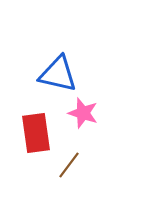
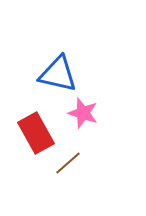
red rectangle: rotated 21 degrees counterclockwise
brown line: moved 1 px left, 2 px up; rotated 12 degrees clockwise
